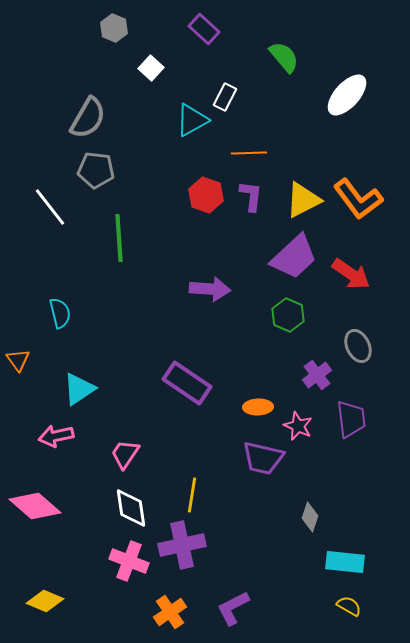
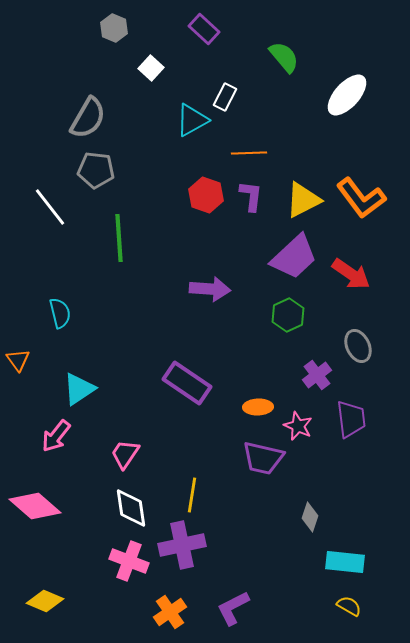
orange L-shape at (358, 199): moved 3 px right, 1 px up
green hexagon at (288, 315): rotated 12 degrees clockwise
pink arrow at (56, 436): rotated 40 degrees counterclockwise
